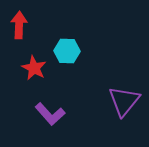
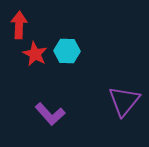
red star: moved 1 px right, 14 px up
